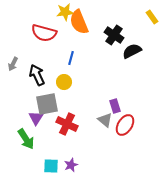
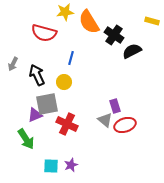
yellow rectangle: moved 4 px down; rotated 40 degrees counterclockwise
orange semicircle: moved 10 px right; rotated 10 degrees counterclockwise
purple triangle: moved 1 px left, 3 px up; rotated 35 degrees clockwise
red ellipse: rotated 40 degrees clockwise
